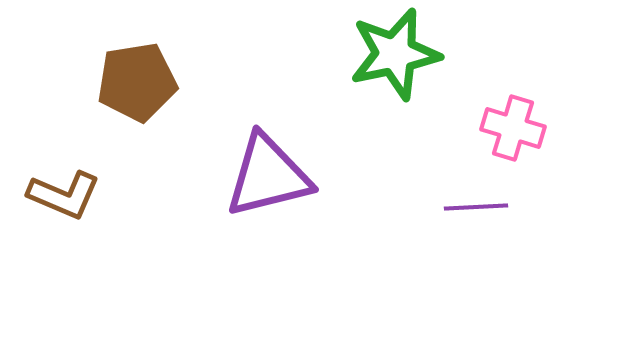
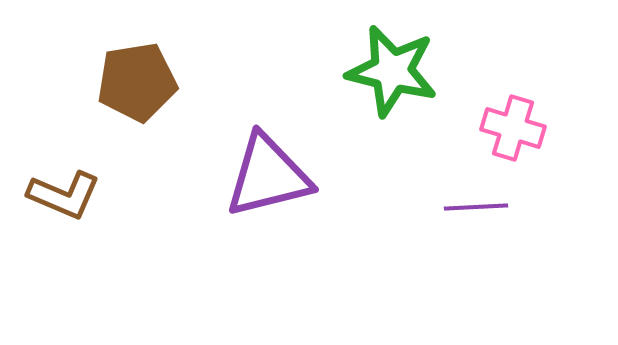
green star: moved 3 px left, 17 px down; rotated 26 degrees clockwise
